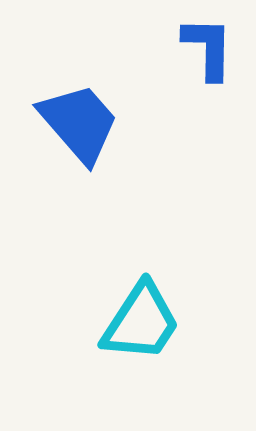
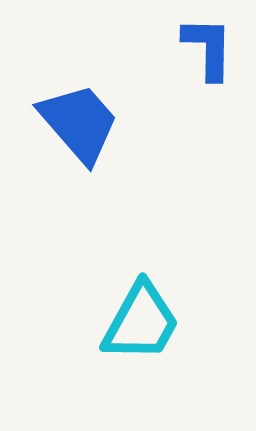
cyan trapezoid: rotated 4 degrees counterclockwise
